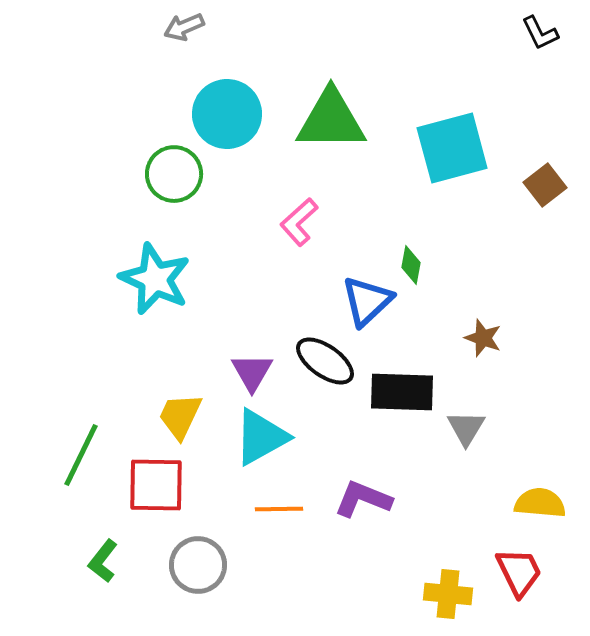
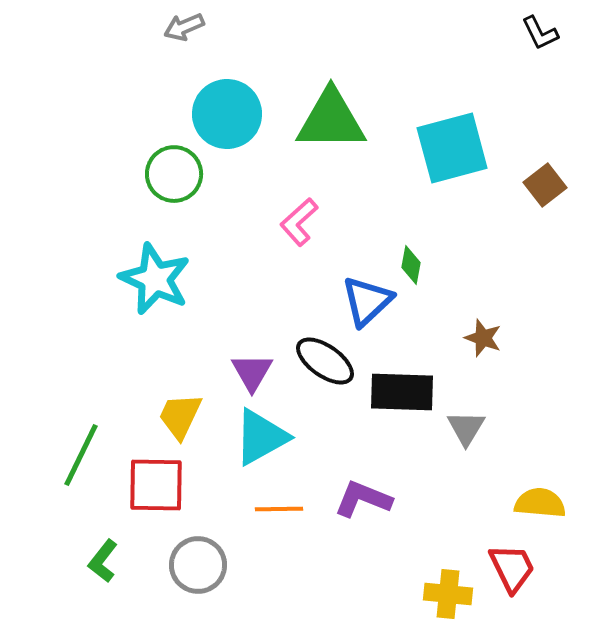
red trapezoid: moved 7 px left, 4 px up
